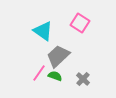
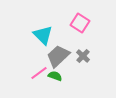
cyan triangle: moved 4 px down; rotated 10 degrees clockwise
pink line: rotated 18 degrees clockwise
gray cross: moved 23 px up
